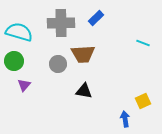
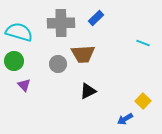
purple triangle: rotated 24 degrees counterclockwise
black triangle: moved 4 px right; rotated 36 degrees counterclockwise
yellow square: rotated 21 degrees counterclockwise
blue arrow: rotated 112 degrees counterclockwise
